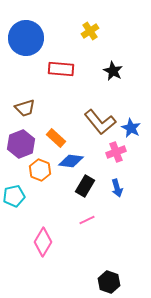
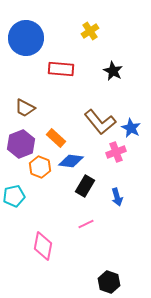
brown trapezoid: rotated 45 degrees clockwise
orange hexagon: moved 3 px up
blue arrow: moved 9 px down
pink line: moved 1 px left, 4 px down
pink diamond: moved 4 px down; rotated 20 degrees counterclockwise
